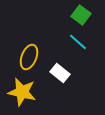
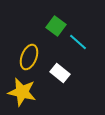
green square: moved 25 px left, 11 px down
